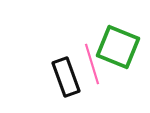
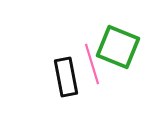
black rectangle: rotated 9 degrees clockwise
